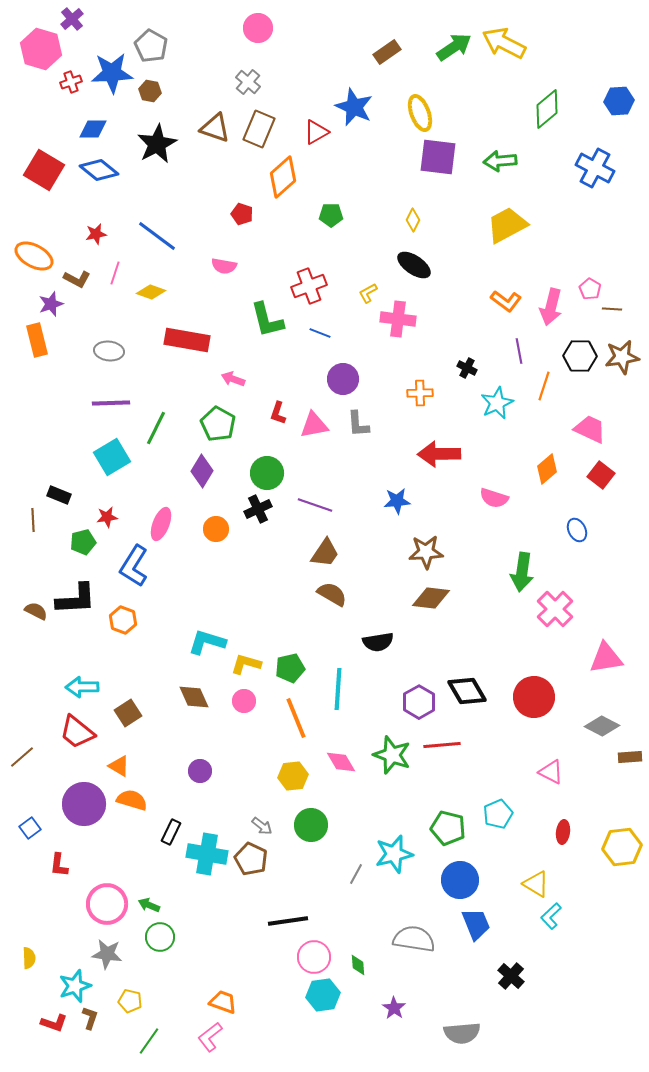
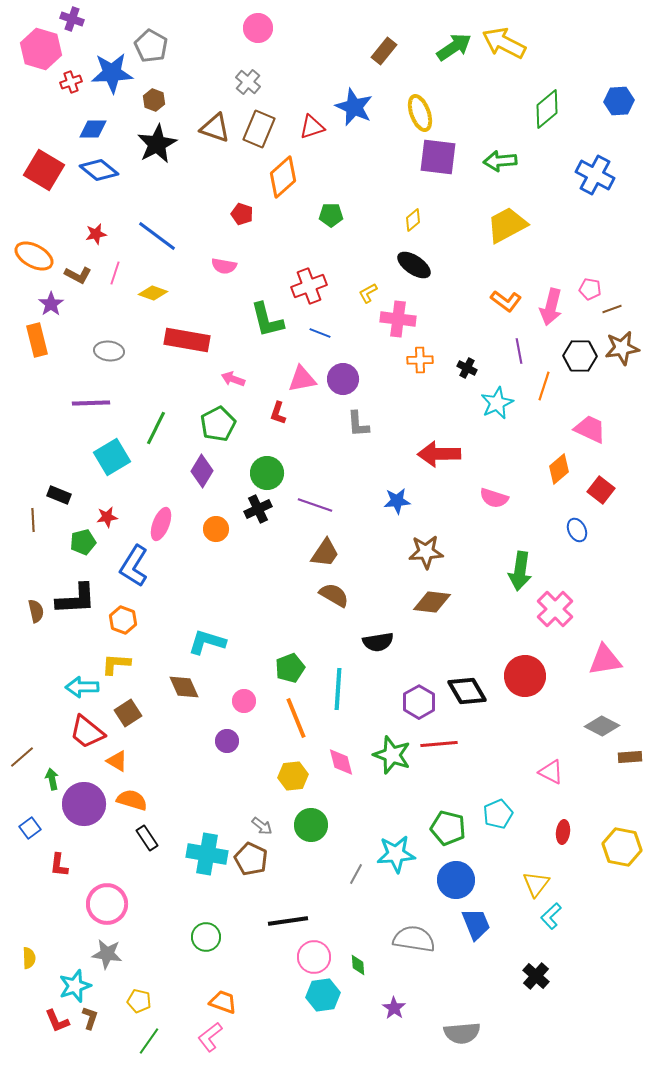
purple cross at (72, 19): rotated 30 degrees counterclockwise
brown rectangle at (387, 52): moved 3 px left, 1 px up; rotated 16 degrees counterclockwise
brown hexagon at (150, 91): moved 4 px right, 9 px down; rotated 10 degrees clockwise
red triangle at (316, 132): moved 4 px left, 5 px up; rotated 12 degrees clockwise
blue cross at (595, 168): moved 7 px down
yellow diamond at (413, 220): rotated 25 degrees clockwise
brown L-shape at (77, 279): moved 1 px right, 4 px up
pink pentagon at (590, 289): rotated 20 degrees counterclockwise
yellow diamond at (151, 292): moved 2 px right, 1 px down
purple star at (51, 304): rotated 15 degrees counterclockwise
brown line at (612, 309): rotated 24 degrees counterclockwise
brown star at (622, 357): moved 9 px up
orange cross at (420, 393): moved 33 px up
purple line at (111, 403): moved 20 px left
green pentagon at (218, 424): rotated 16 degrees clockwise
pink triangle at (314, 425): moved 12 px left, 46 px up
orange diamond at (547, 469): moved 12 px right
red square at (601, 475): moved 15 px down
green arrow at (522, 572): moved 2 px left, 1 px up
brown semicircle at (332, 594): moved 2 px right, 1 px down
brown diamond at (431, 598): moved 1 px right, 4 px down
brown semicircle at (36, 611): rotated 50 degrees clockwise
pink triangle at (606, 658): moved 1 px left, 2 px down
yellow L-shape at (246, 664): moved 130 px left; rotated 12 degrees counterclockwise
green pentagon at (290, 668): rotated 8 degrees counterclockwise
brown diamond at (194, 697): moved 10 px left, 10 px up
red circle at (534, 697): moved 9 px left, 21 px up
red trapezoid at (77, 732): moved 10 px right
red line at (442, 745): moved 3 px left, 1 px up
pink diamond at (341, 762): rotated 16 degrees clockwise
orange triangle at (119, 766): moved 2 px left, 5 px up
purple circle at (200, 771): moved 27 px right, 30 px up
black rectangle at (171, 832): moved 24 px left, 6 px down; rotated 60 degrees counterclockwise
yellow hexagon at (622, 847): rotated 18 degrees clockwise
cyan star at (394, 854): moved 2 px right; rotated 9 degrees clockwise
blue circle at (460, 880): moved 4 px left
yellow triangle at (536, 884): rotated 36 degrees clockwise
green arrow at (149, 905): moved 97 px left, 126 px up; rotated 55 degrees clockwise
green circle at (160, 937): moved 46 px right
black cross at (511, 976): moved 25 px right
yellow pentagon at (130, 1001): moved 9 px right
red L-shape at (54, 1023): moved 3 px right, 2 px up; rotated 48 degrees clockwise
